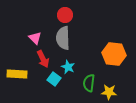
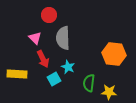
red circle: moved 16 px left
cyan square: rotated 24 degrees clockwise
